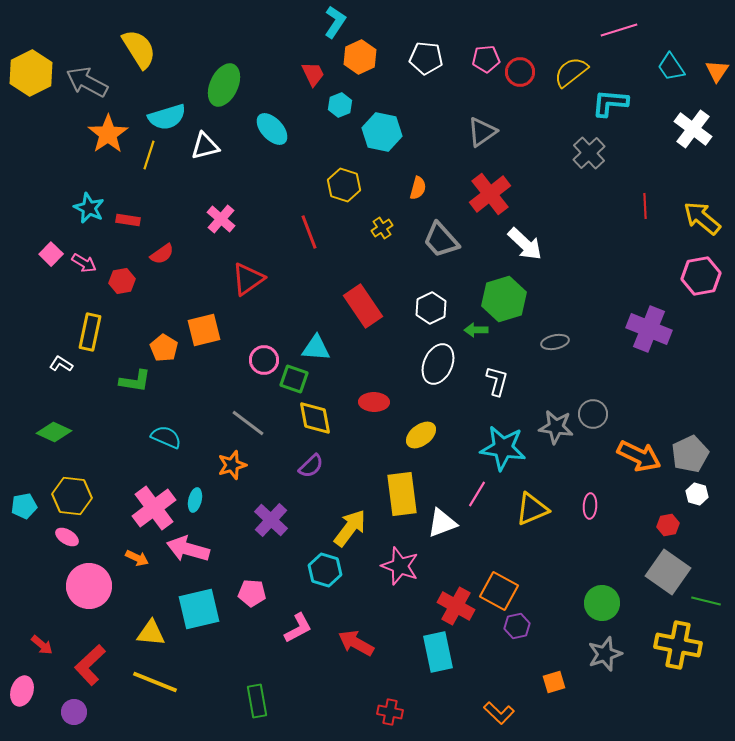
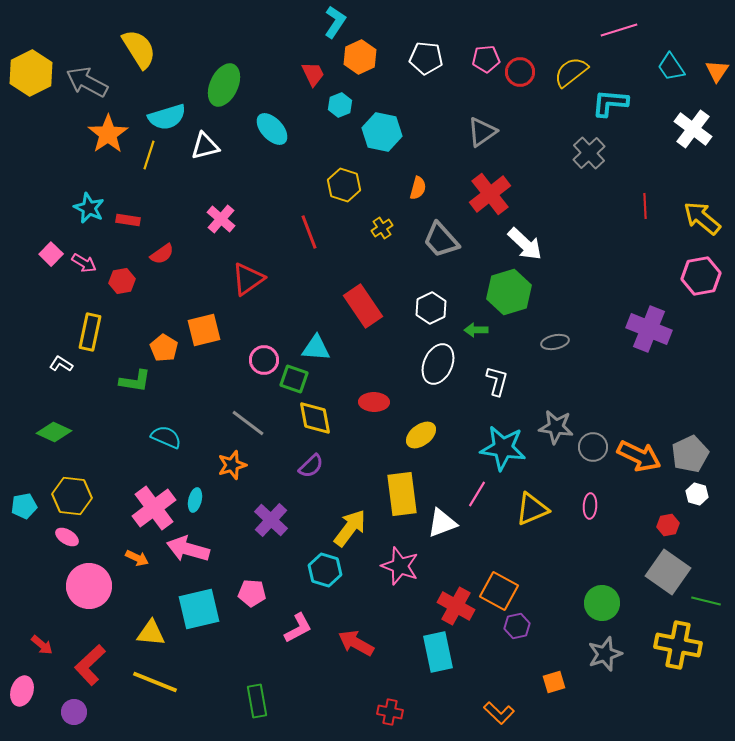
green hexagon at (504, 299): moved 5 px right, 7 px up
gray circle at (593, 414): moved 33 px down
